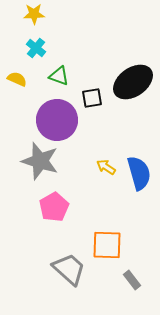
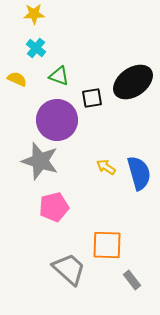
pink pentagon: rotated 16 degrees clockwise
